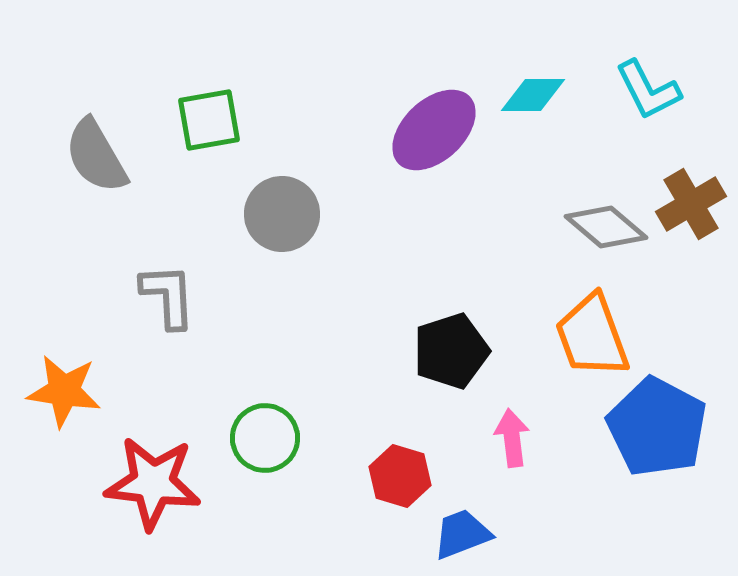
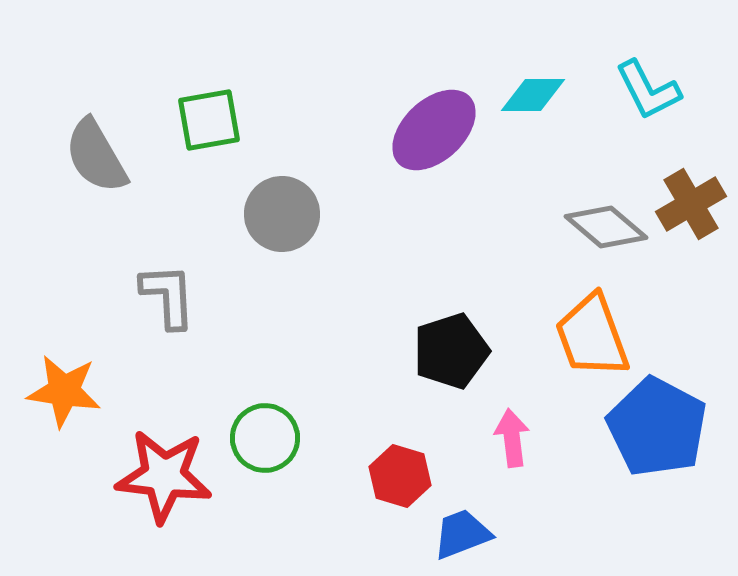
red star: moved 11 px right, 7 px up
